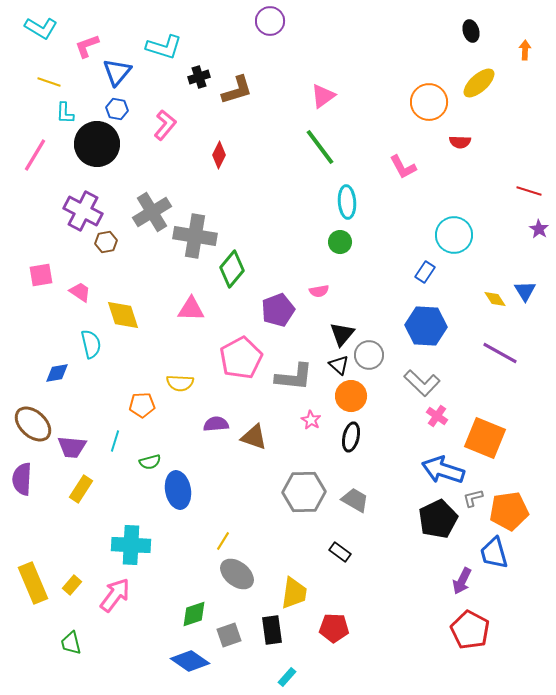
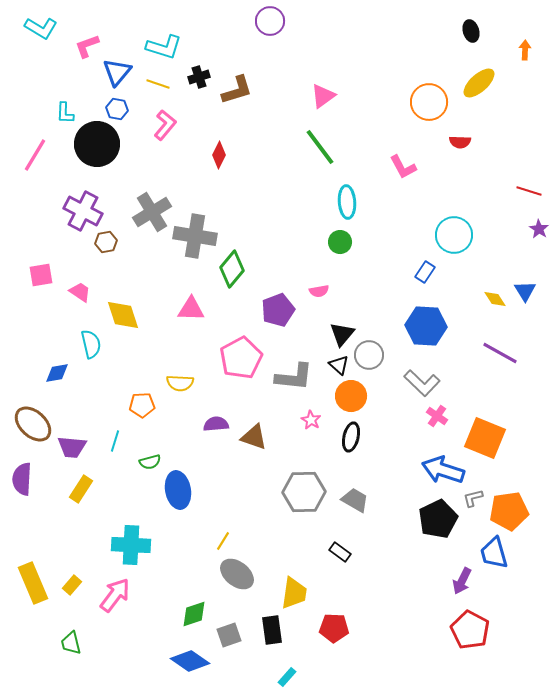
yellow line at (49, 82): moved 109 px right, 2 px down
